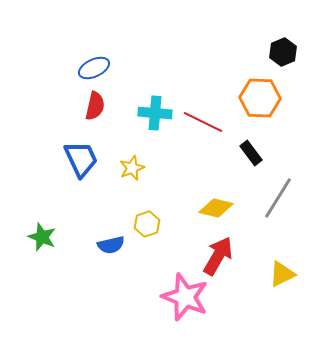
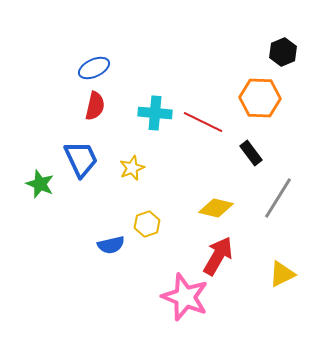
green star: moved 2 px left, 53 px up
